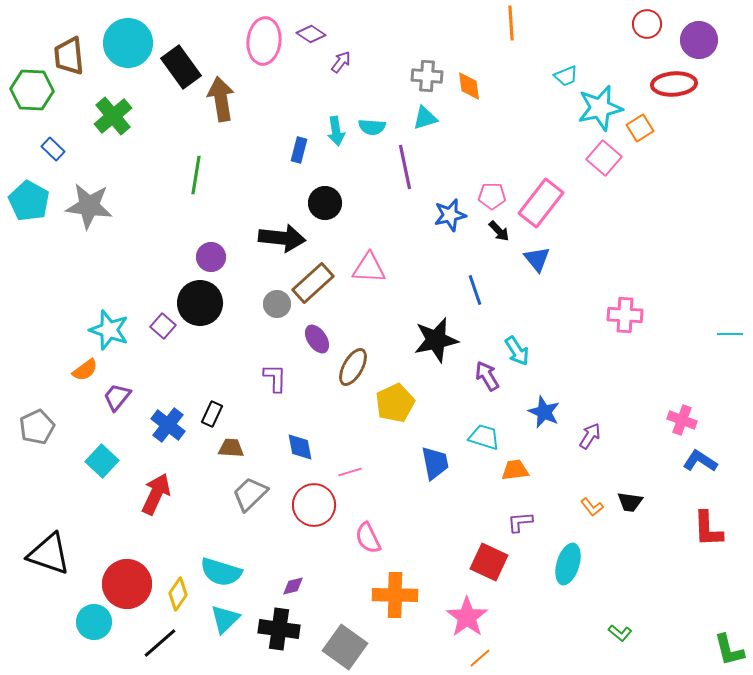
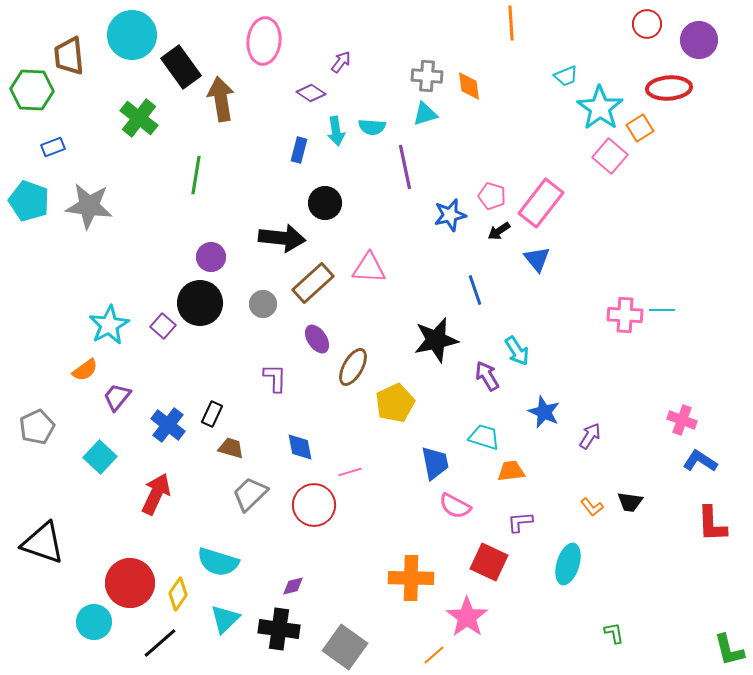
purple diamond at (311, 34): moved 59 px down
cyan circle at (128, 43): moved 4 px right, 8 px up
red ellipse at (674, 84): moved 5 px left, 4 px down
cyan star at (600, 108): rotated 24 degrees counterclockwise
green cross at (113, 116): moved 26 px right, 2 px down; rotated 12 degrees counterclockwise
cyan triangle at (425, 118): moved 4 px up
blue rectangle at (53, 149): moved 2 px up; rotated 65 degrees counterclockwise
pink square at (604, 158): moved 6 px right, 2 px up
pink pentagon at (492, 196): rotated 16 degrees clockwise
cyan pentagon at (29, 201): rotated 9 degrees counterclockwise
black arrow at (499, 231): rotated 100 degrees clockwise
gray circle at (277, 304): moved 14 px left
cyan star at (109, 330): moved 5 px up; rotated 24 degrees clockwise
cyan line at (730, 334): moved 68 px left, 24 px up
brown trapezoid at (231, 448): rotated 12 degrees clockwise
cyan square at (102, 461): moved 2 px left, 4 px up
orange trapezoid at (515, 470): moved 4 px left, 1 px down
red L-shape at (708, 529): moved 4 px right, 5 px up
pink semicircle at (368, 538): moved 87 px right, 32 px up; rotated 36 degrees counterclockwise
black triangle at (49, 554): moved 6 px left, 11 px up
cyan semicircle at (221, 572): moved 3 px left, 10 px up
red circle at (127, 584): moved 3 px right, 1 px up
orange cross at (395, 595): moved 16 px right, 17 px up
green L-shape at (620, 633): moved 6 px left; rotated 140 degrees counterclockwise
orange line at (480, 658): moved 46 px left, 3 px up
